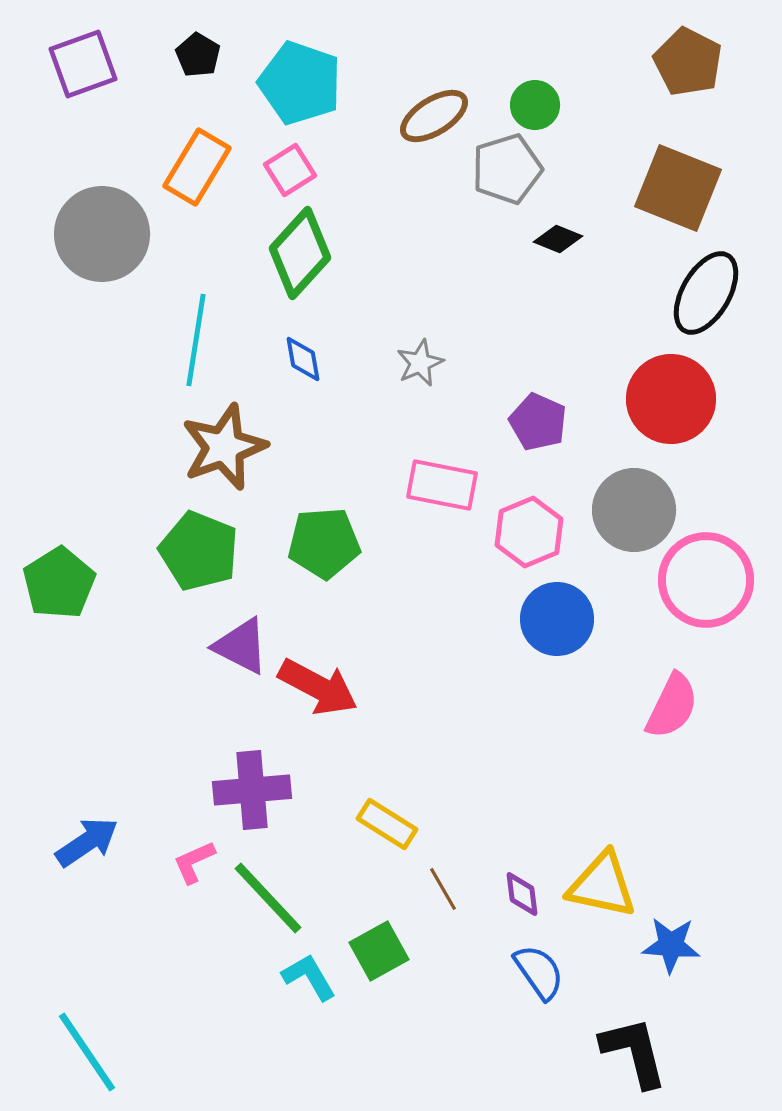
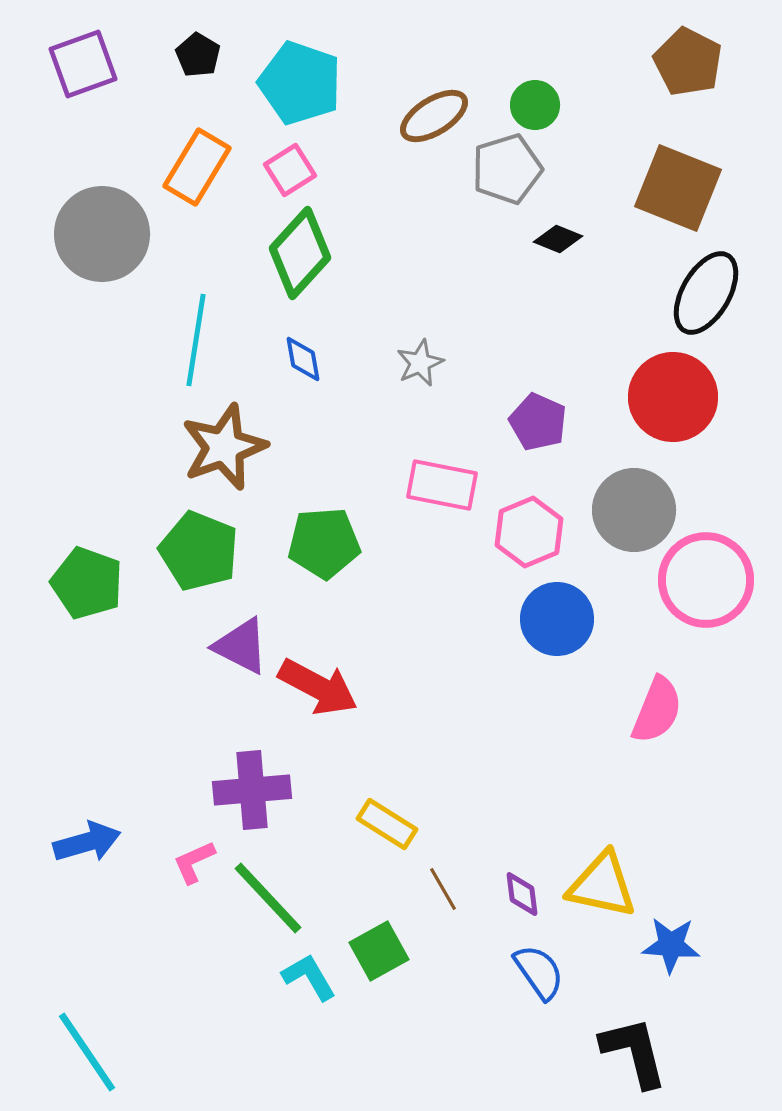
red circle at (671, 399): moved 2 px right, 2 px up
green pentagon at (59, 583): moved 28 px right; rotated 20 degrees counterclockwise
pink semicircle at (672, 706): moved 15 px left, 4 px down; rotated 4 degrees counterclockwise
blue arrow at (87, 842): rotated 18 degrees clockwise
